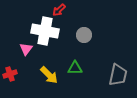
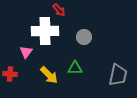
red arrow: rotated 88 degrees counterclockwise
white cross: rotated 12 degrees counterclockwise
gray circle: moved 2 px down
pink triangle: moved 3 px down
red cross: rotated 24 degrees clockwise
